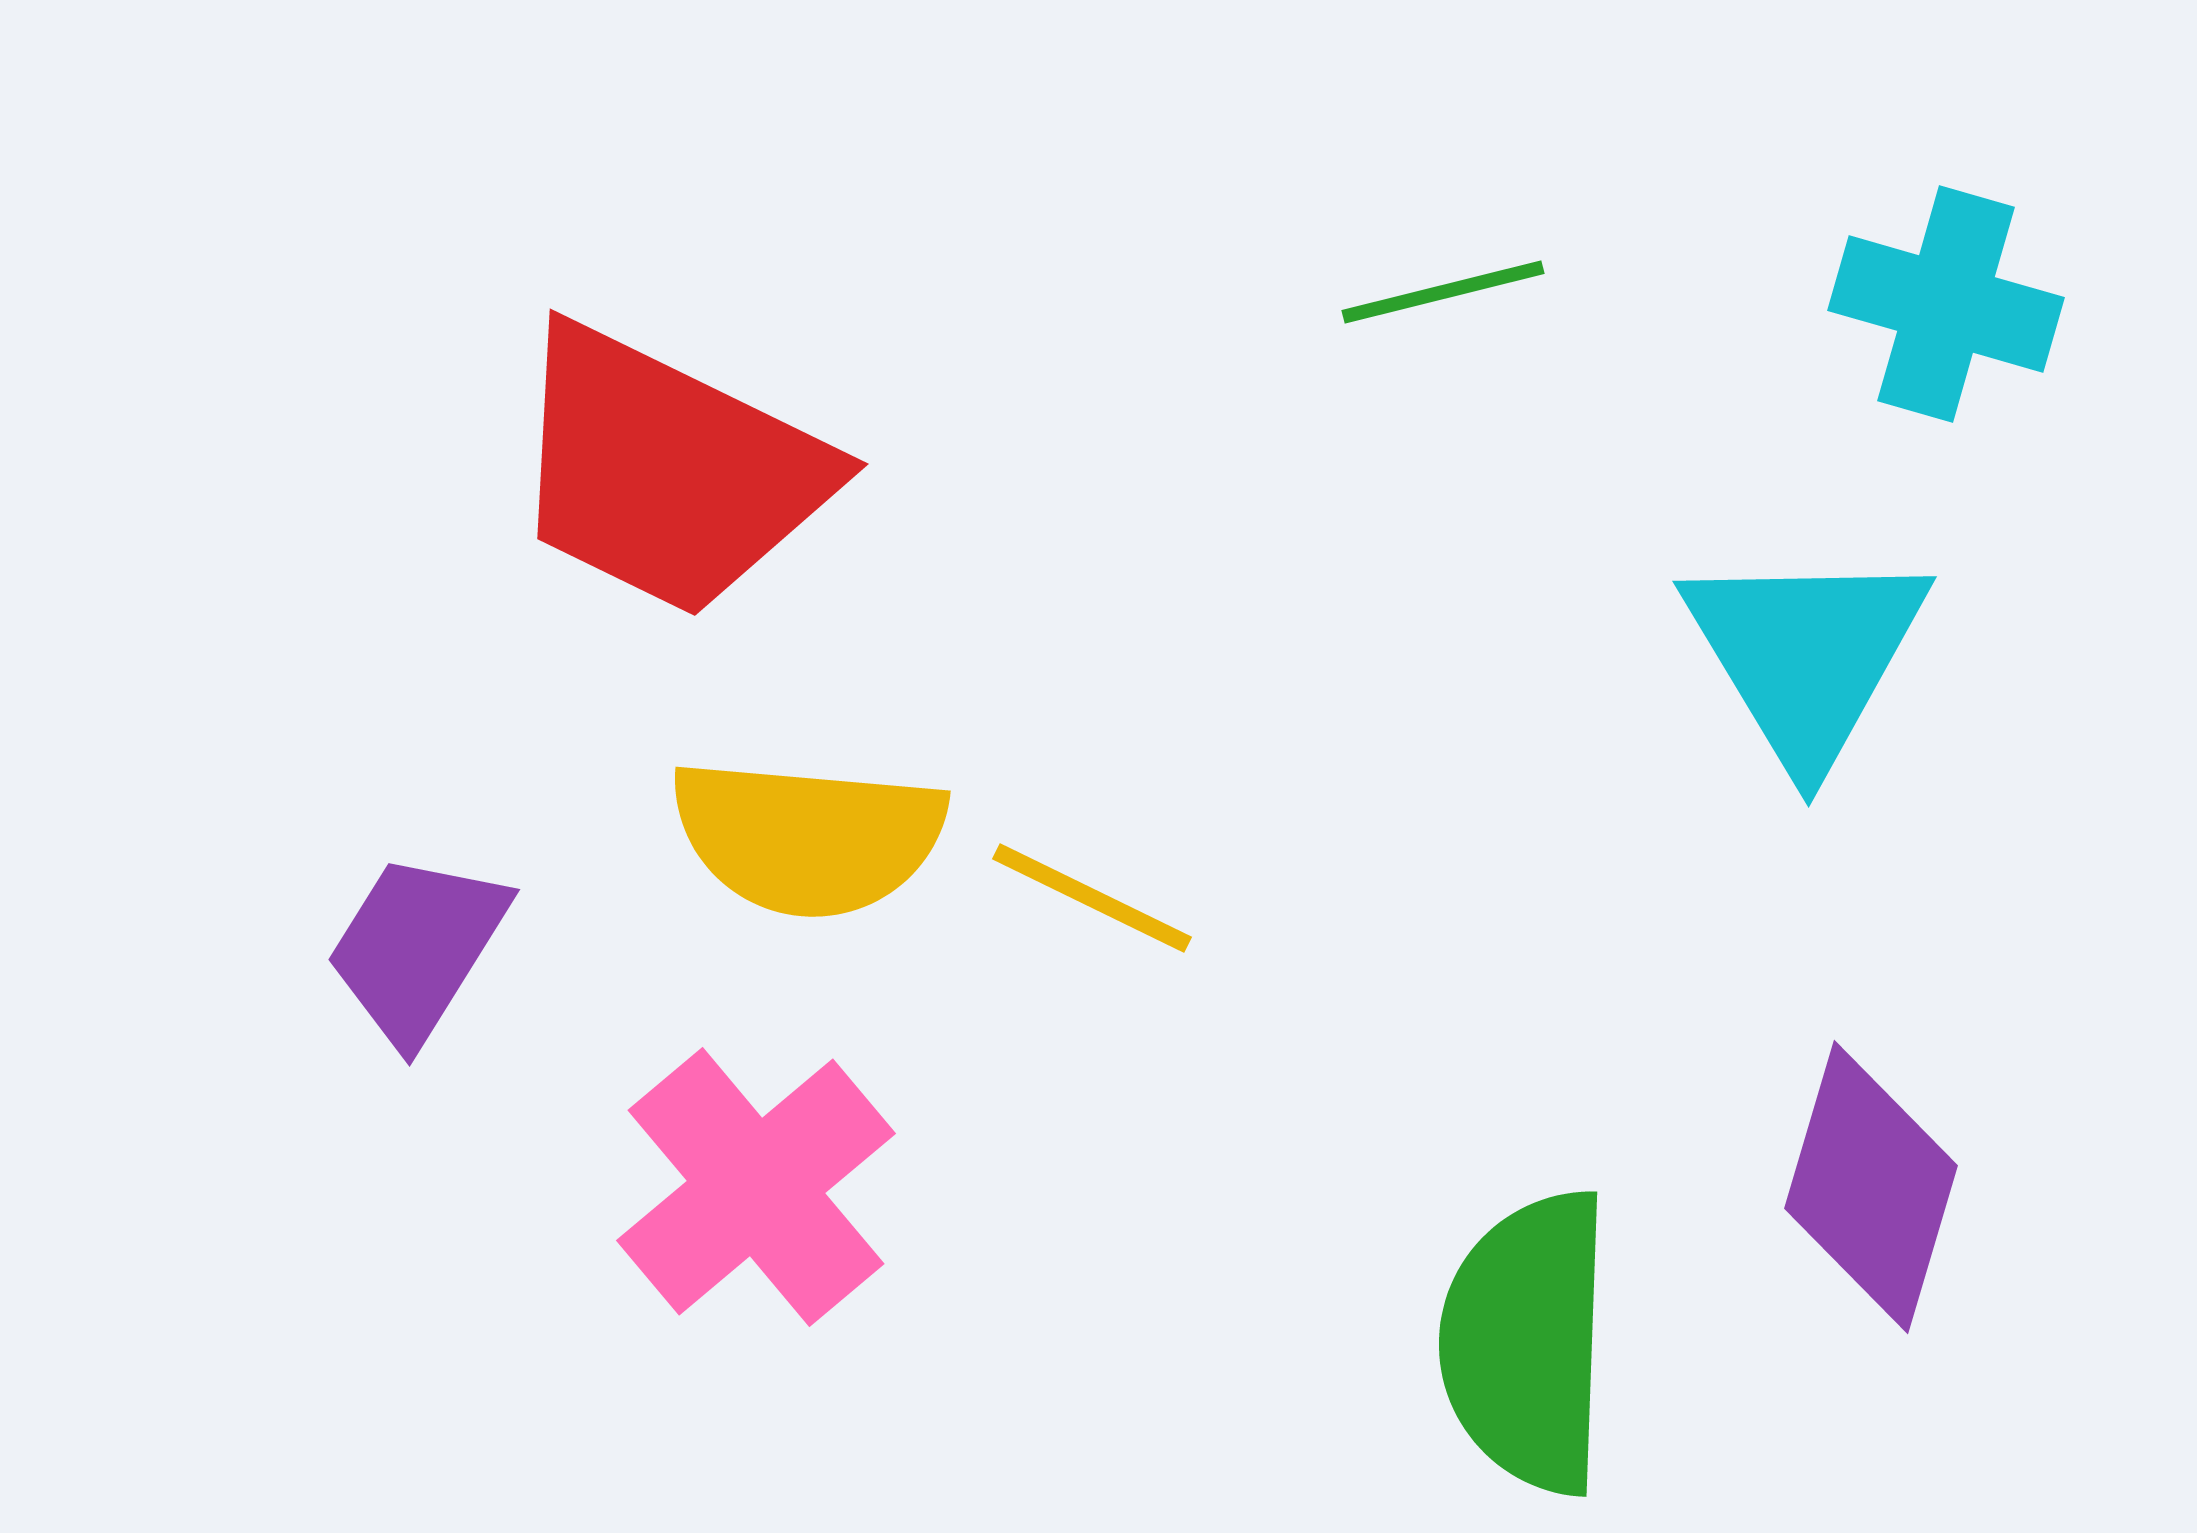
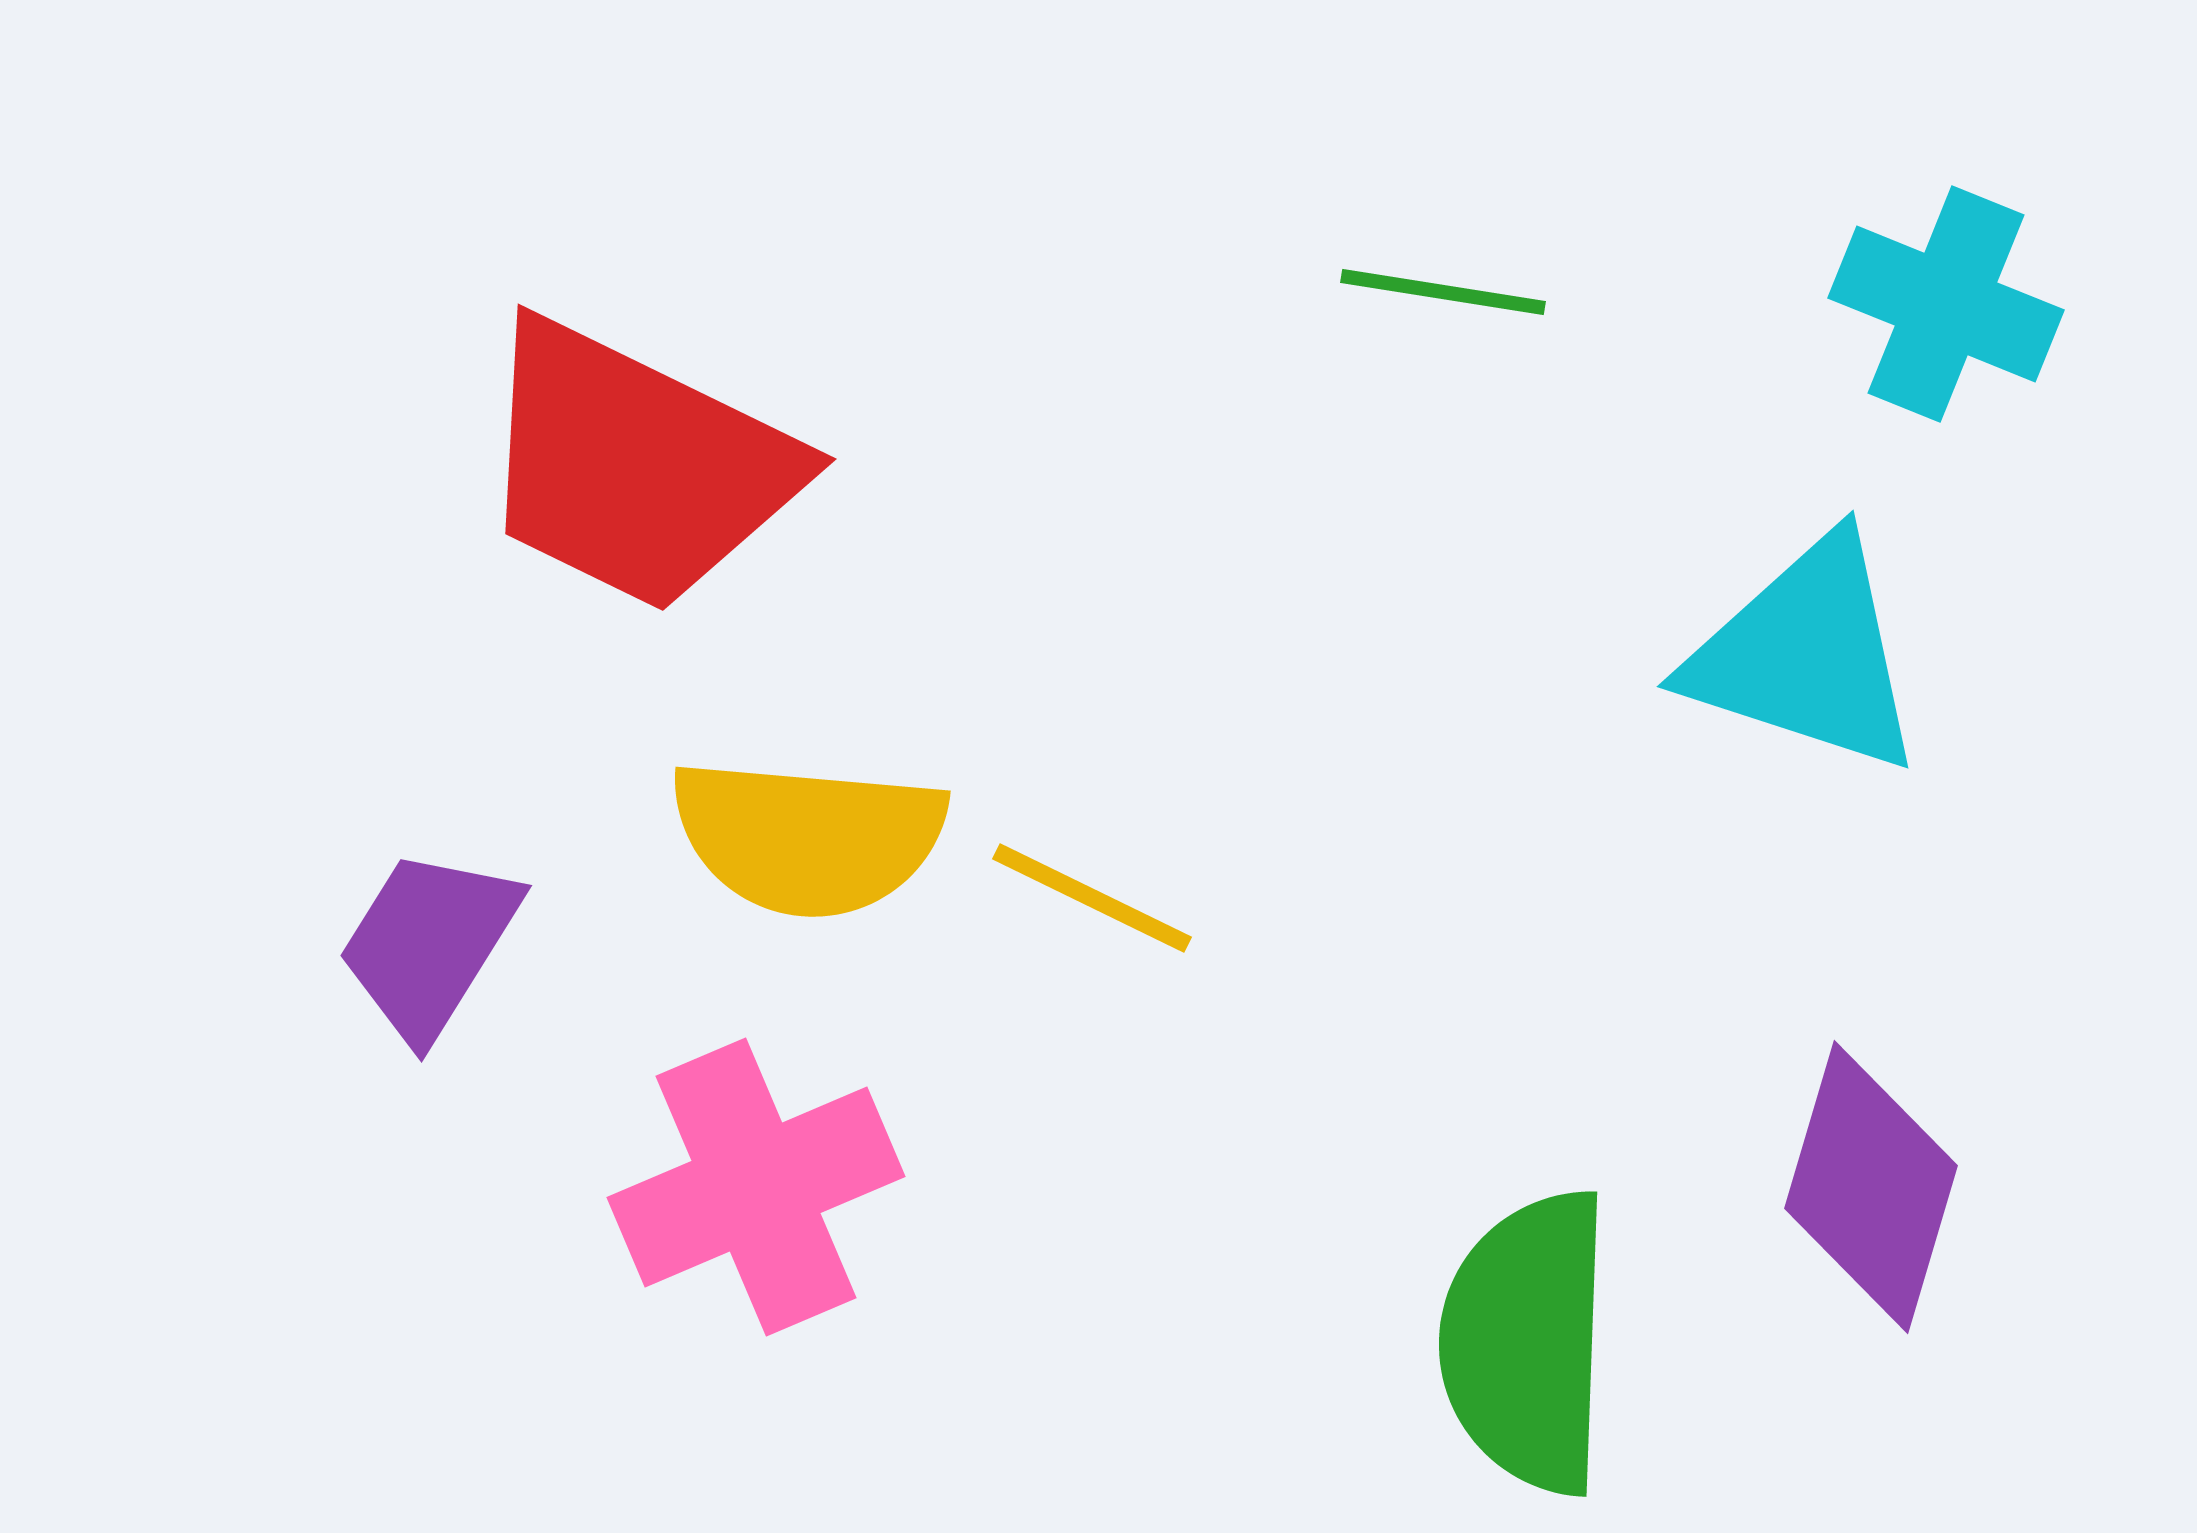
green line: rotated 23 degrees clockwise
cyan cross: rotated 6 degrees clockwise
red trapezoid: moved 32 px left, 5 px up
cyan triangle: rotated 41 degrees counterclockwise
purple trapezoid: moved 12 px right, 4 px up
pink cross: rotated 17 degrees clockwise
